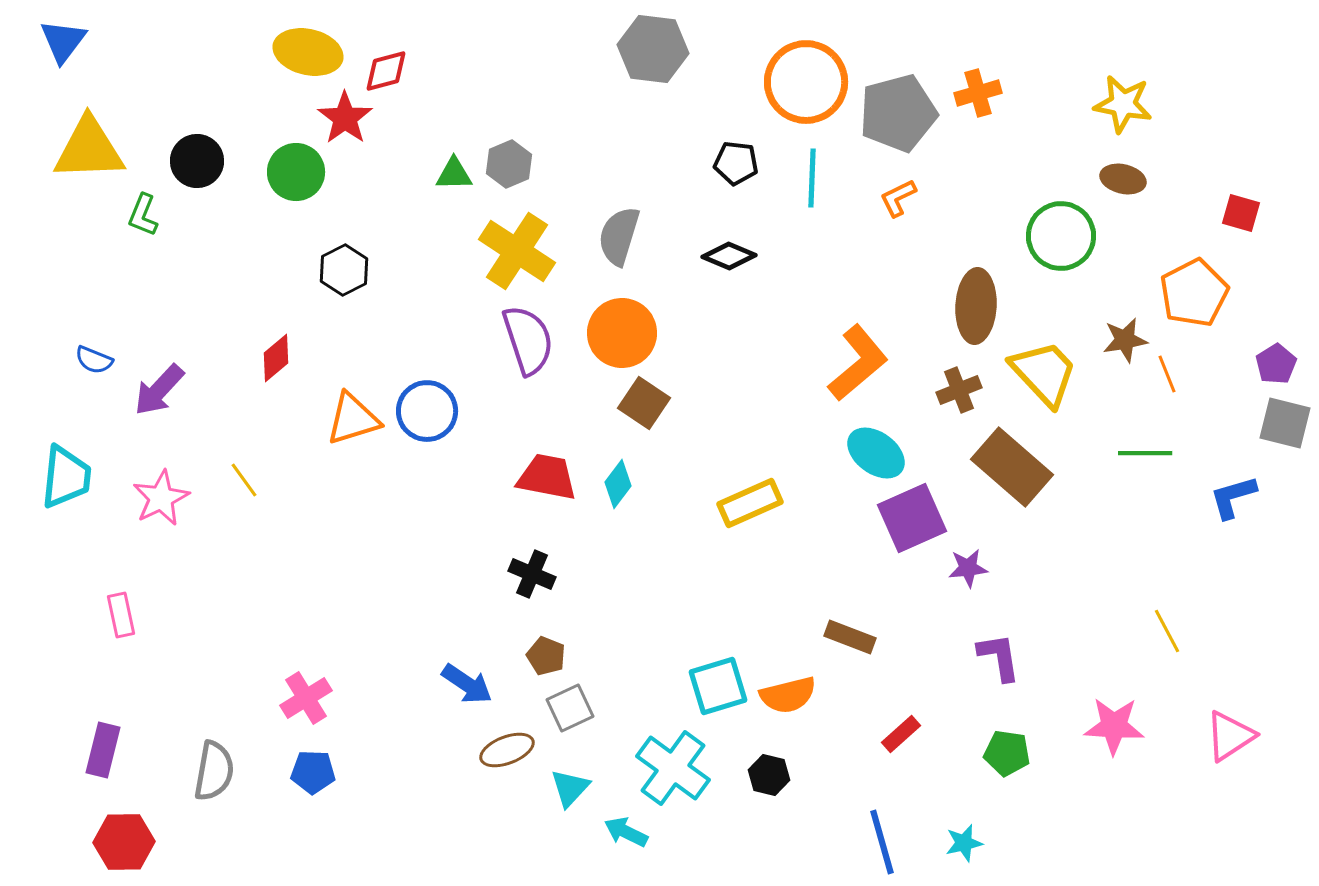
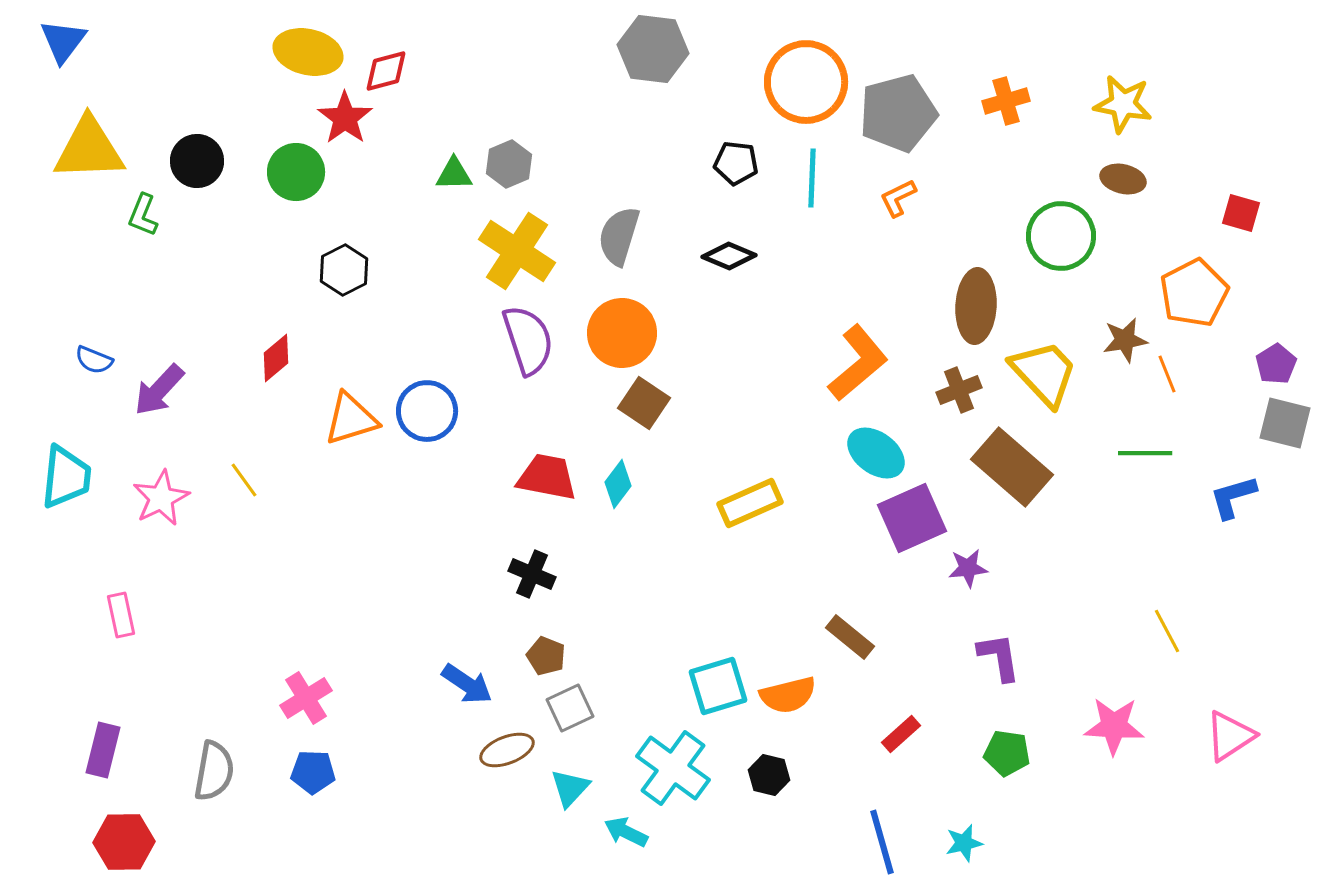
orange cross at (978, 93): moved 28 px right, 8 px down
orange triangle at (353, 419): moved 2 px left
brown rectangle at (850, 637): rotated 18 degrees clockwise
